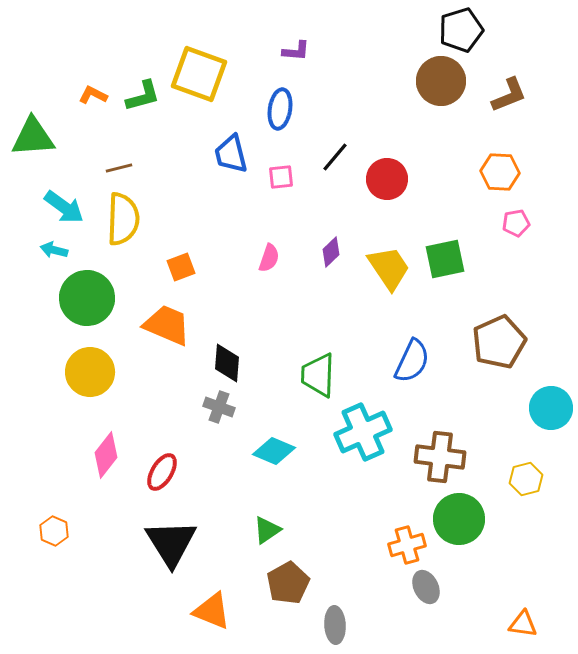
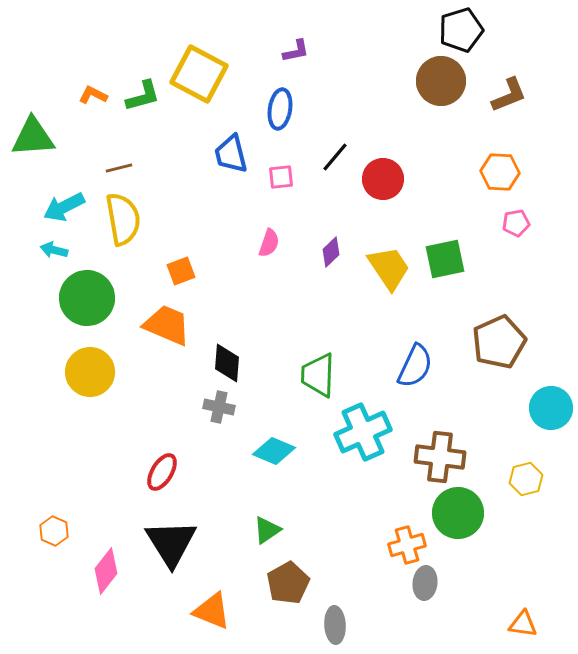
purple L-shape at (296, 51): rotated 16 degrees counterclockwise
yellow square at (199, 74): rotated 8 degrees clockwise
red circle at (387, 179): moved 4 px left
cyan arrow at (64, 207): rotated 117 degrees clockwise
yellow semicircle at (123, 219): rotated 12 degrees counterclockwise
pink semicircle at (269, 258): moved 15 px up
orange square at (181, 267): moved 4 px down
blue semicircle at (412, 361): moved 3 px right, 5 px down
gray cross at (219, 407): rotated 8 degrees counterclockwise
pink diamond at (106, 455): moved 116 px down
green circle at (459, 519): moved 1 px left, 6 px up
gray ellipse at (426, 587): moved 1 px left, 4 px up; rotated 32 degrees clockwise
